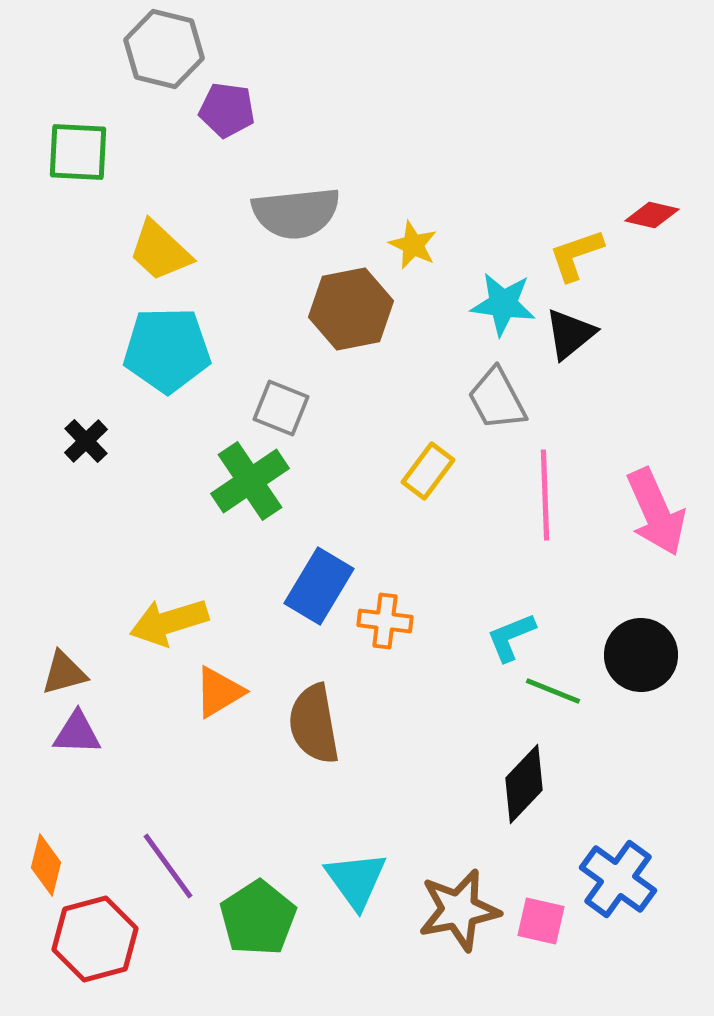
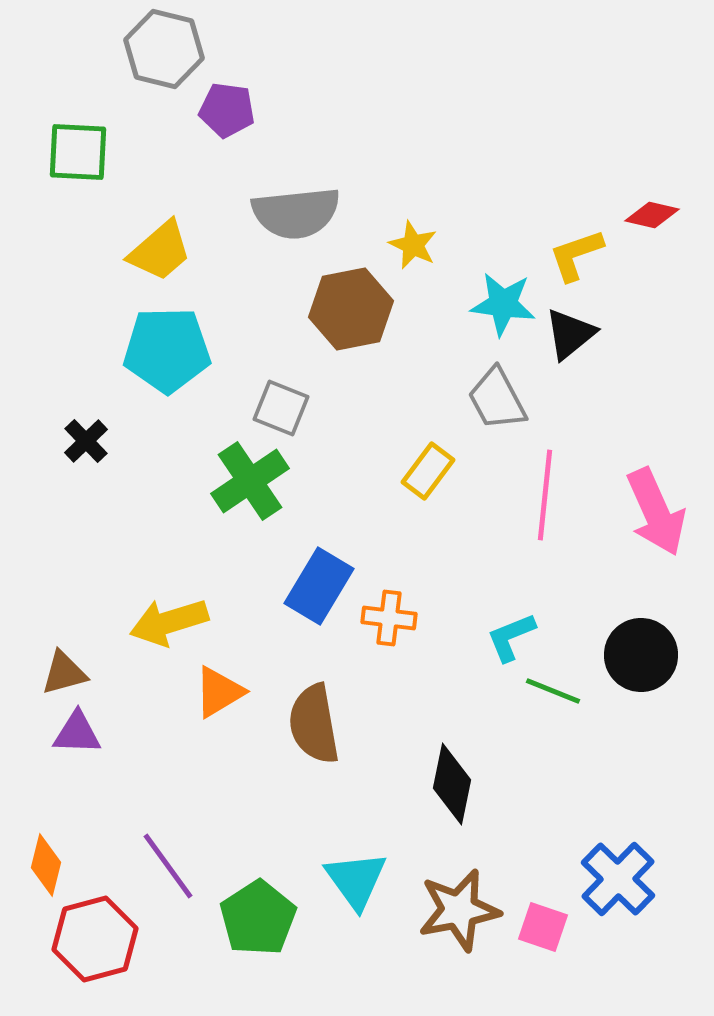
yellow trapezoid: rotated 84 degrees counterclockwise
pink line: rotated 8 degrees clockwise
orange cross: moved 4 px right, 3 px up
black diamond: moved 72 px left; rotated 32 degrees counterclockwise
blue cross: rotated 8 degrees clockwise
pink square: moved 2 px right, 6 px down; rotated 6 degrees clockwise
